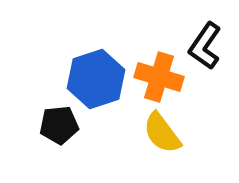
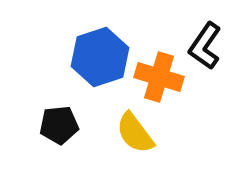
blue hexagon: moved 4 px right, 22 px up
yellow semicircle: moved 27 px left
